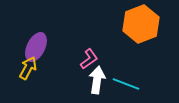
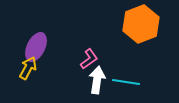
cyan line: moved 2 px up; rotated 12 degrees counterclockwise
